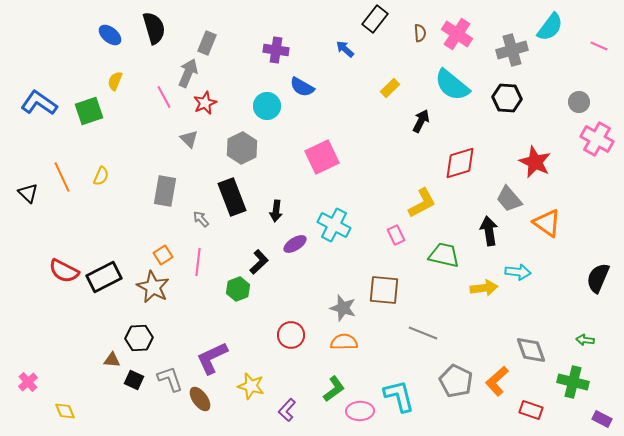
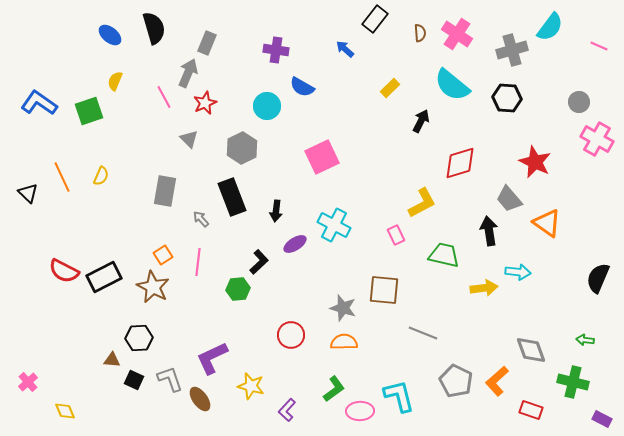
green hexagon at (238, 289): rotated 15 degrees clockwise
